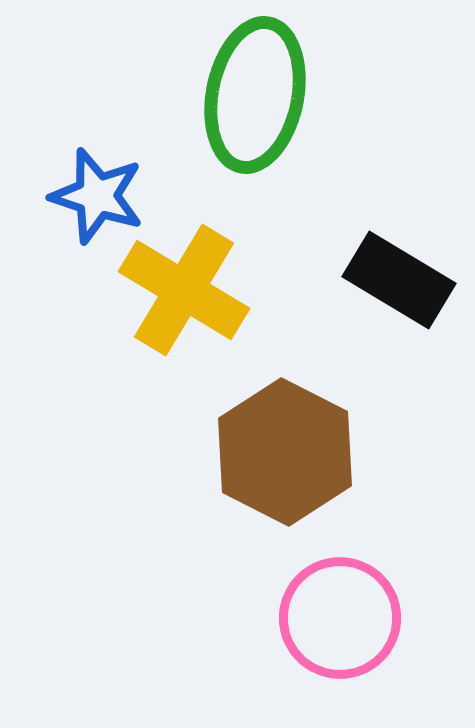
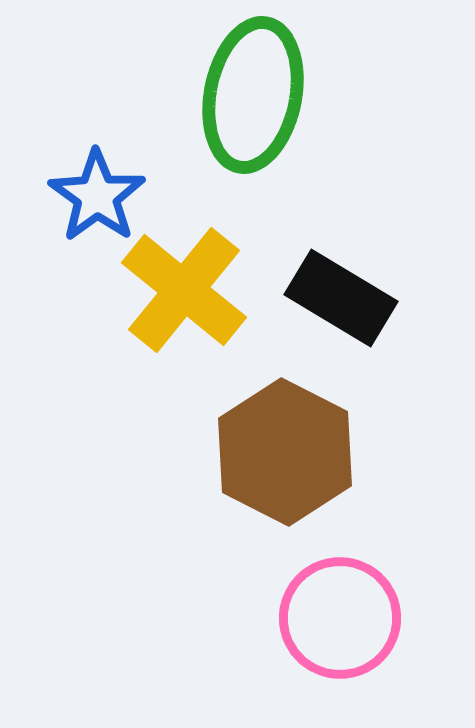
green ellipse: moved 2 px left
blue star: rotated 18 degrees clockwise
black rectangle: moved 58 px left, 18 px down
yellow cross: rotated 8 degrees clockwise
